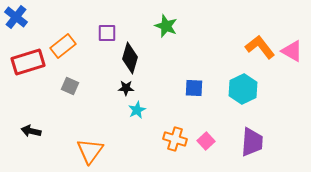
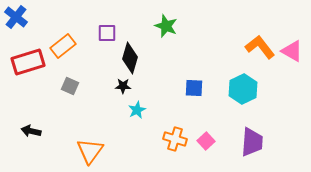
black star: moved 3 px left, 2 px up
